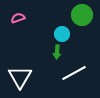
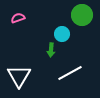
green arrow: moved 6 px left, 2 px up
white line: moved 4 px left
white triangle: moved 1 px left, 1 px up
